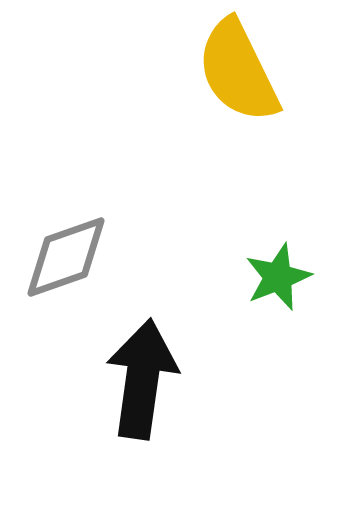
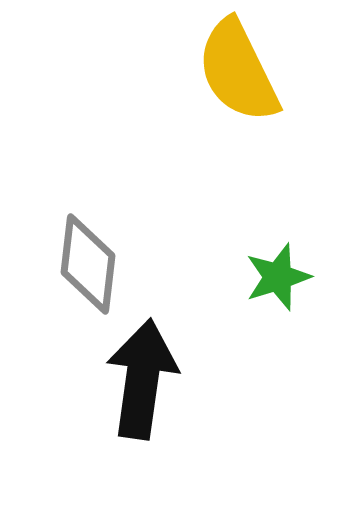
gray diamond: moved 22 px right, 7 px down; rotated 64 degrees counterclockwise
green star: rotated 4 degrees clockwise
